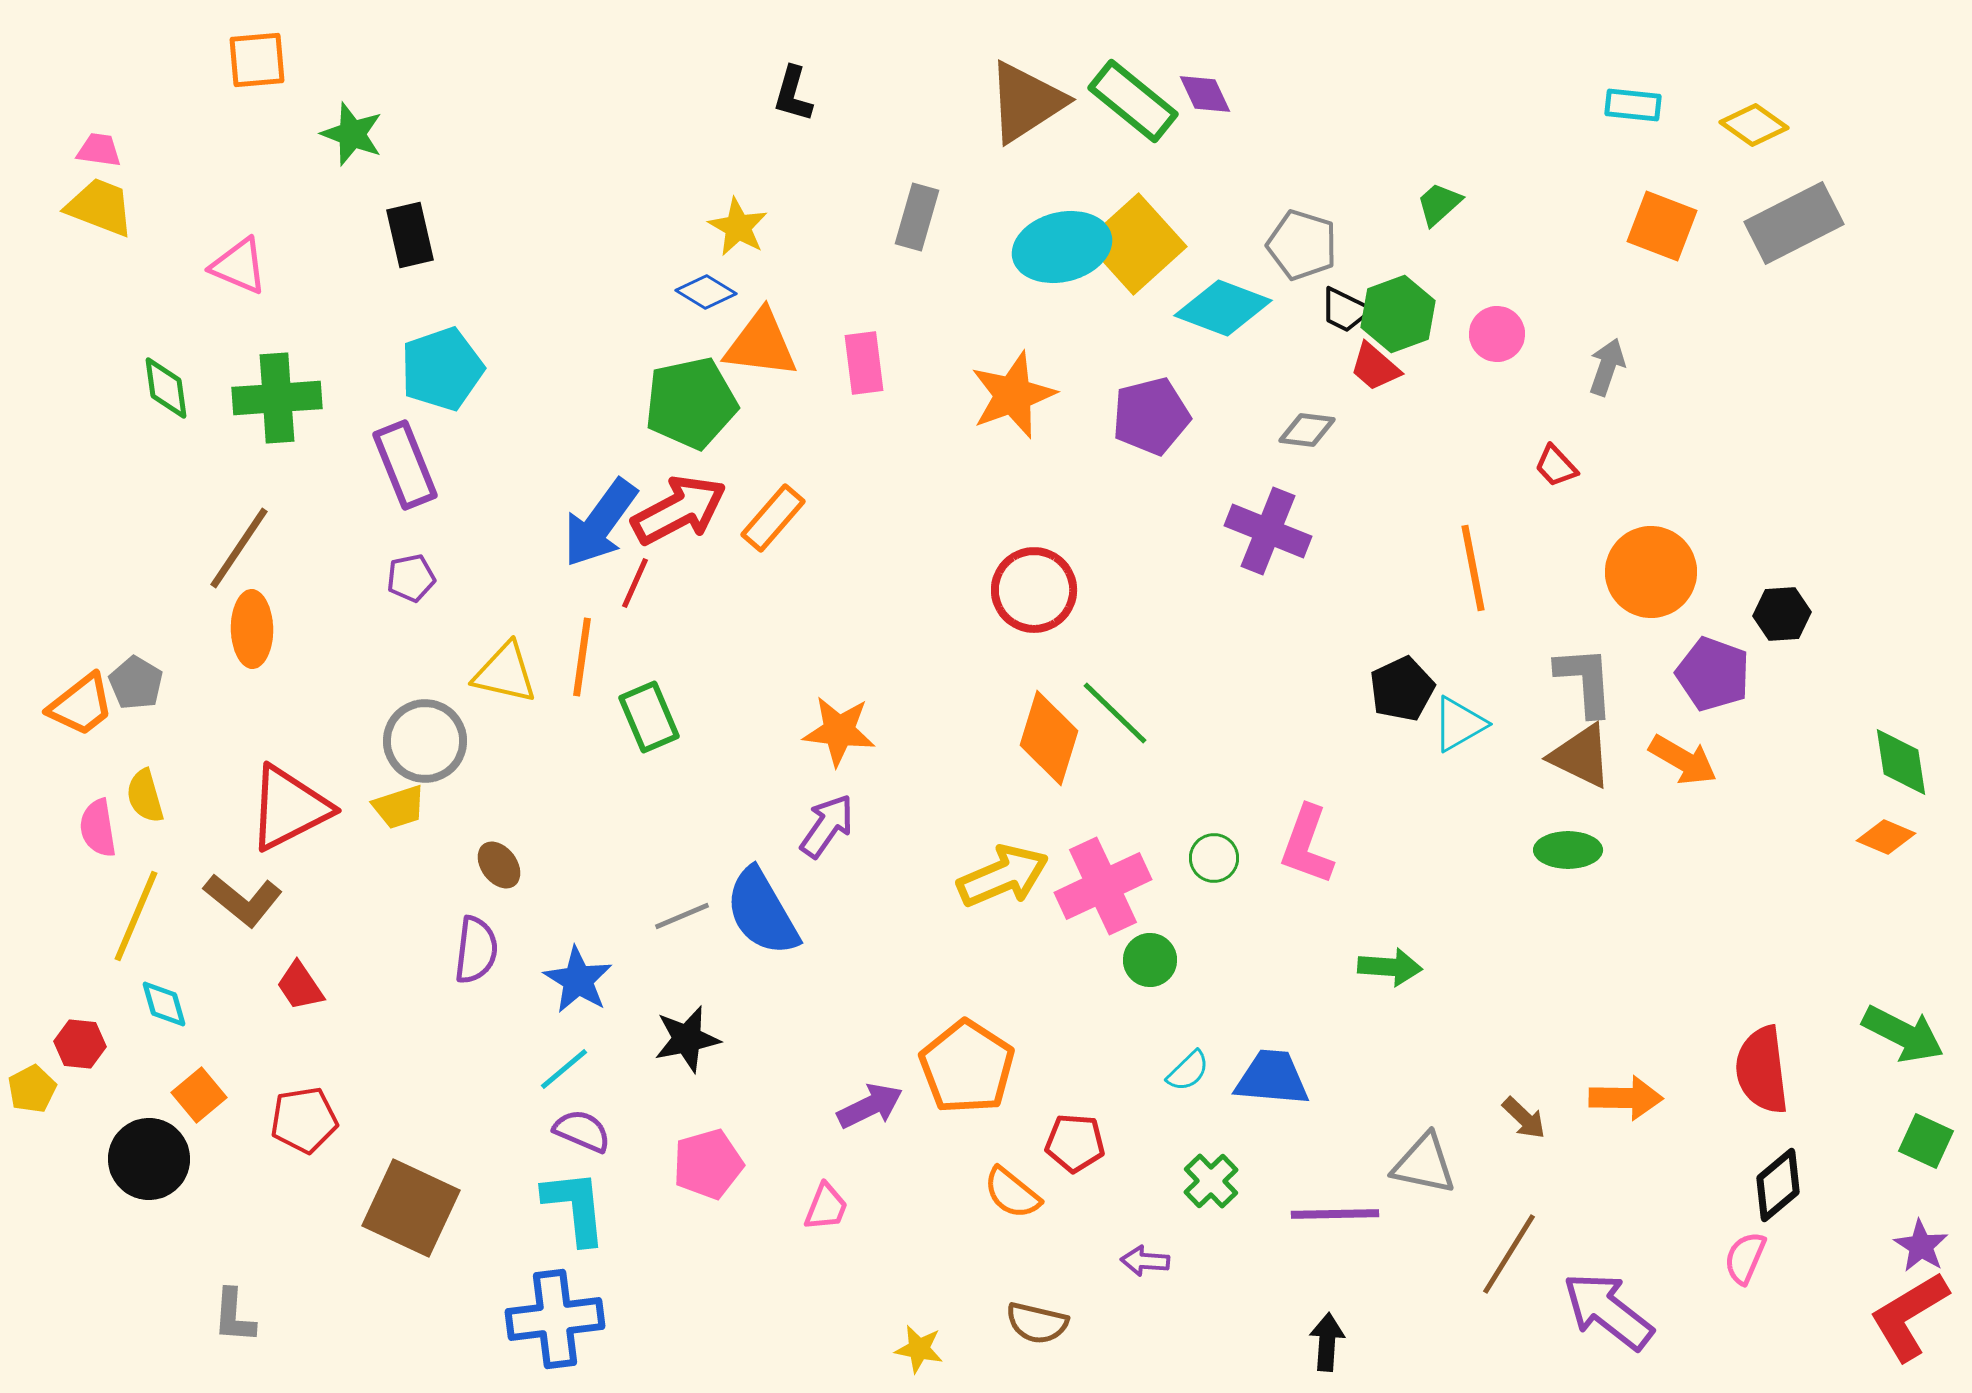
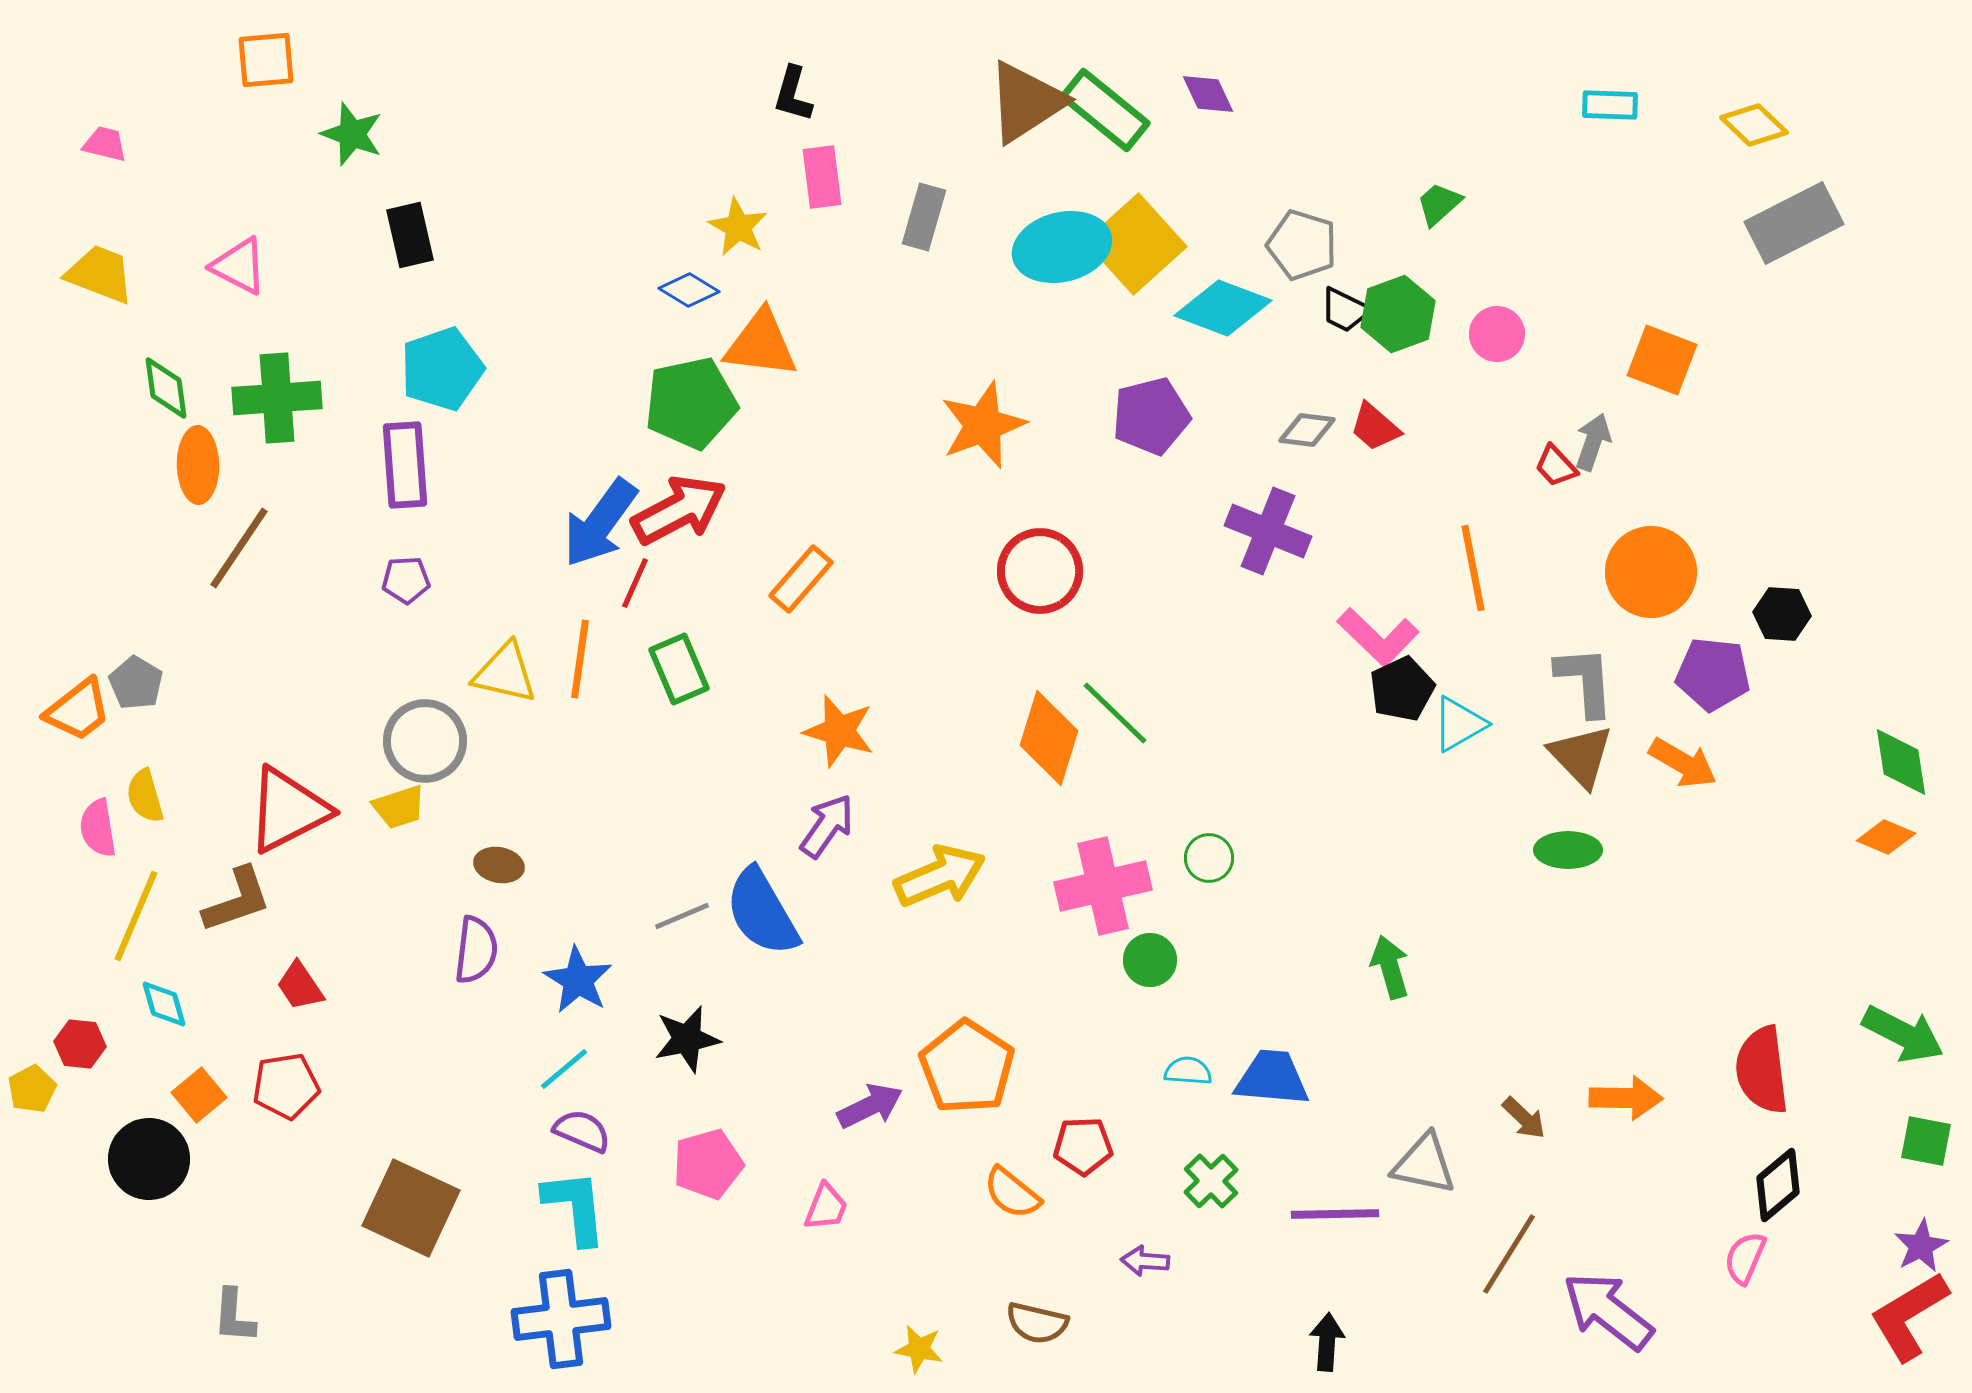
orange square at (257, 60): moved 9 px right
purple diamond at (1205, 94): moved 3 px right
green rectangle at (1133, 101): moved 28 px left, 9 px down
cyan rectangle at (1633, 105): moved 23 px left; rotated 4 degrees counterclockwise
yellow diamond at (1754, 125): rotated 8 degrees clockwise
pink trapezoid at (99, 150): moved 6 px right, 6 px up; rotated 6 degrees clockwise
yellow trapezoid at (100, 207): moved 67 px down
gray rectangle at (917, 217): moved 7 px right
orange square at (1662, 226): moved 134 px down
pink triangle at (239, 266): rotated 4 degrees clockwise
blue diamond at (706, 292): moved 17 px left, 2 px up
pink rectangle at (864, 363): moved 42 px left, 186 px up
red trapezoid at (1375, 367): moved 60 px down
gray arrow at (1607, 367): moved 14 px left, 75 px down
orange star at (1013, 395): moved 30 px left, 30 px down
purple rectangle at (405, 465): rotated 18 degrees clockwise
orange rectangle at (773, 518): moved 28 px right, 61 px down
purple pentagon at (411, 578): moved 5 px left, 2 px down; rotated 9 degrees clockwise
red circle at (1034, 590): moved 6 px right, 19 px up
black hexagon at (1782, 614): rotated 8 degrees clockwise
orange ellipse at (252, 629): moved 54 px left, 164 px up
orange line at (582, 657): moved 2 px left, 2 px down
purple pentagon at (1713, 674): rotated 14 degrees counterclockwise
orange trapezoid at (81, 705): moved 3 px left, 5 px down
green rectangle at (649, 717): moved 30 px right, 48 px up
orange star at (839, 731): rotated 10 degrees clockwise
brown triangle at (1581, 756): rotated 20 degrees clockwise
orange arrow at (1683, 760): moved 3 px down
red triangle at (289, 808): moved 1 px left, 2 px down
pink L-shape at (1307, 845): moved 71 px right, 208 px up; rotated 66 degrees counterclockwise
green circle at (1214, 858): moved 5 px left
brown ellipse at (499, 865): rotated 42 degrees counterclockwise
yellow arrow at (1003, 876): moved 63 px left
pink cross at (1103, 886): rotated 12 degrees clockwise
brown L-shape at (243, 900): moved 6 px left; rotated 58 degrees counterclockwise
green arrow at (1390, 967): rotated 110 degrees counterclockwise
cyan semicircle at (1188, 1071): rotated 132 degrees counterclockwise
red pentagon at (304, 1120): moved 18 px left, 34 px up
green square at (1926, 1141): rotated 14 degrees counterclockwise
red pentagon at (1075, 1143): moved 8 px right, 3 px down; rotated 6 degrees counterclockwise
purple star at (1921, 1246): rotated 12 degrees clockwise
blue cross at (555, 1319): moved 6 px right
